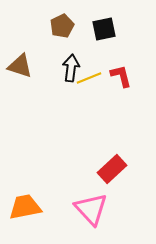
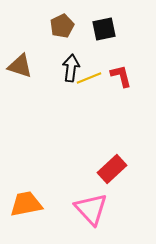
orange trapezoid: moved 1 px right, 3 px up
